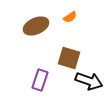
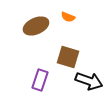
orange semicircle: moved 2 px left; rotated 56 degrees clockwise
brown square: moved 1 px left, 1 px up
